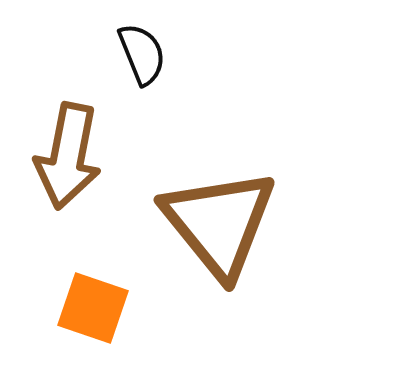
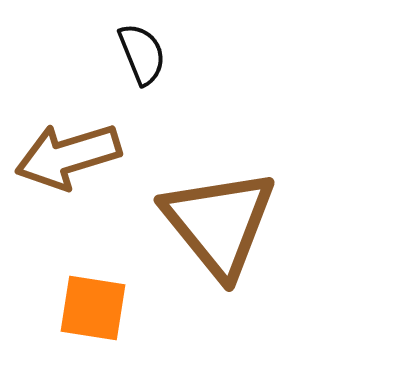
brown arrow: rotated 62 degrees clockwise
orange square: rotated 10 degrees counterclockwise
